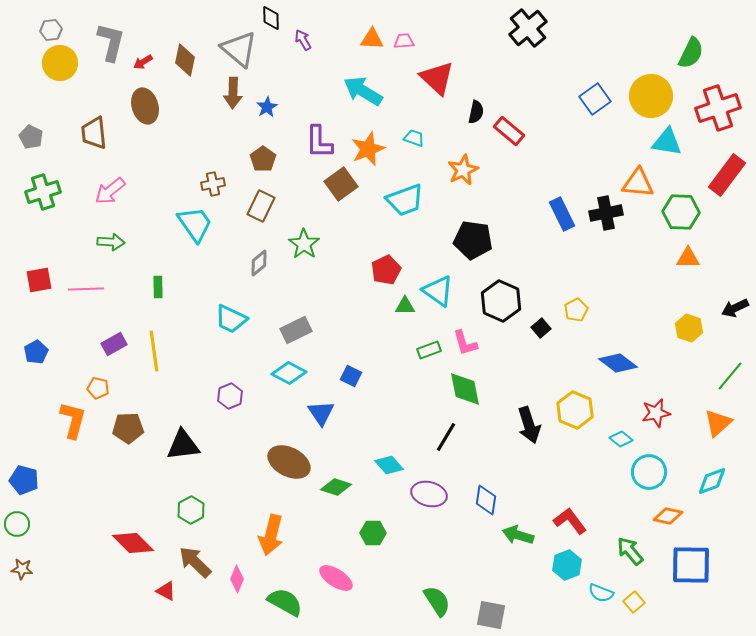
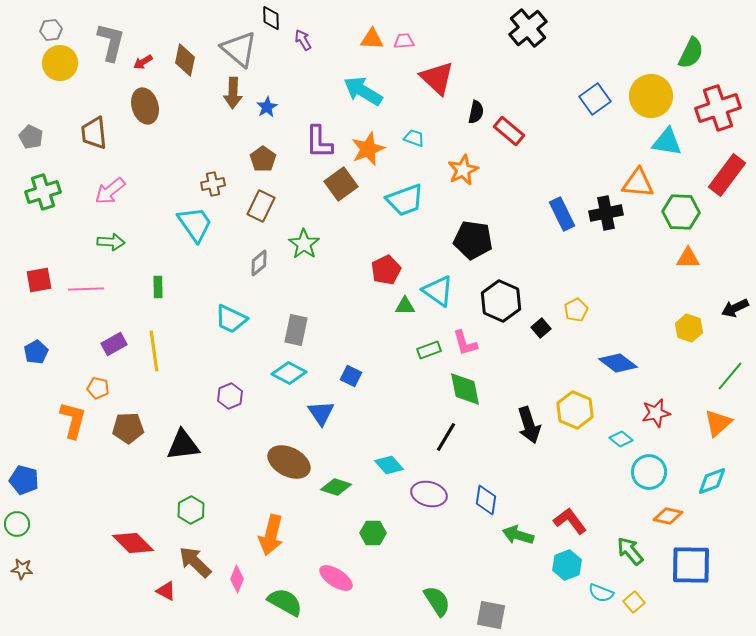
gray rectangle at (296, 330): rotated 52 degrees counterclockwise
